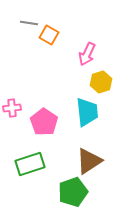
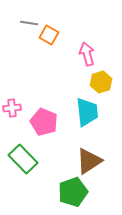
pink arrow: rotated 140 degrees clockwise
pink pentagon: rotated 12 degrees counterclockwise
green rectangle: moved 7 px left, 5 px up; rotated 64 degrees clockwise
